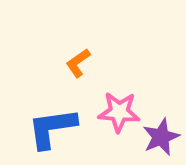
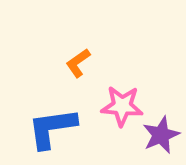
pink star: moved 3 px right, 6 px up
purple star: moved 2 px up
